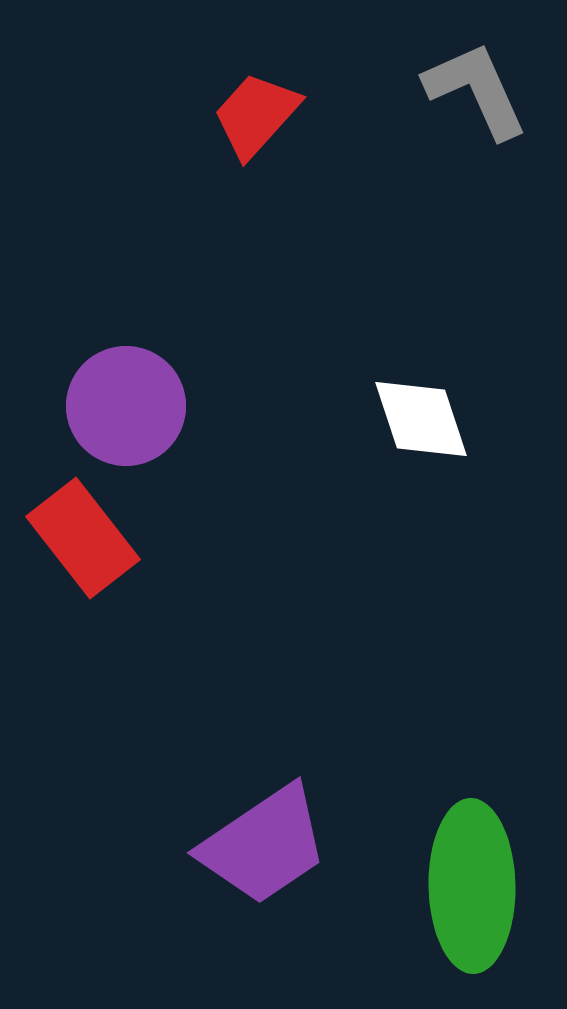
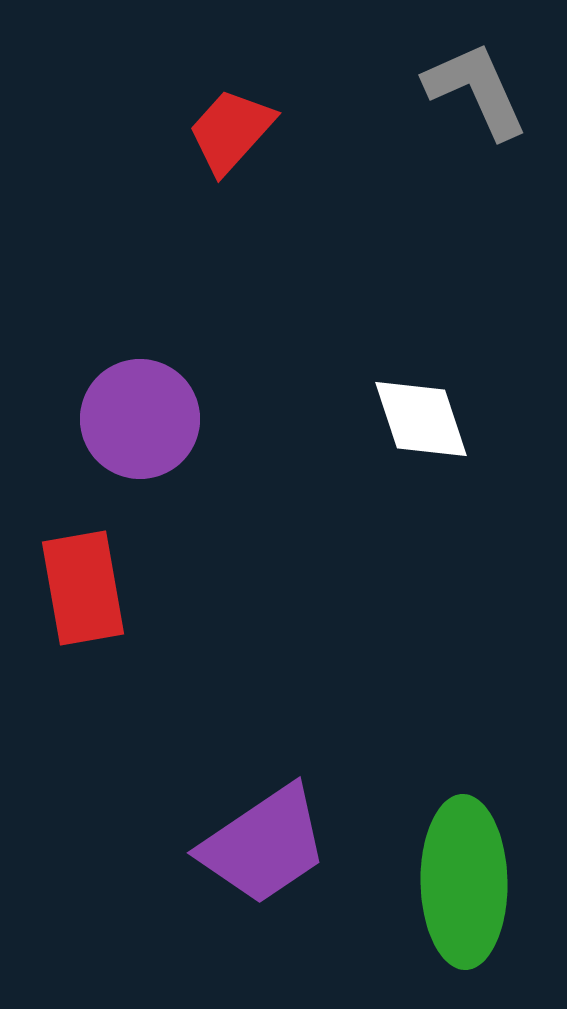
red trapezoid: moved 25 px left, 16 px down
purple circle: moved 14 px right, 13 px down
red rectangle: moved 50 px down; rotated 28 degrees clockwise
green ellipse: moved 8 px left, 4 px up
